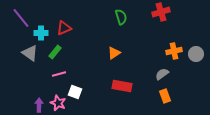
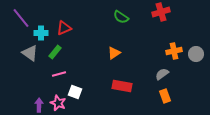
green semicircle: rotated 140 degrees clockwise
